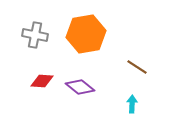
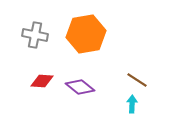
brown line: moved 13 px down
